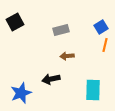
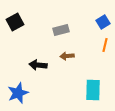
blue square: moved 2 px right, 5 px up
black arrow: moved 13 px left, 14 px up; rotated 18 degrees clockwise
blue star: moved 3 px left
